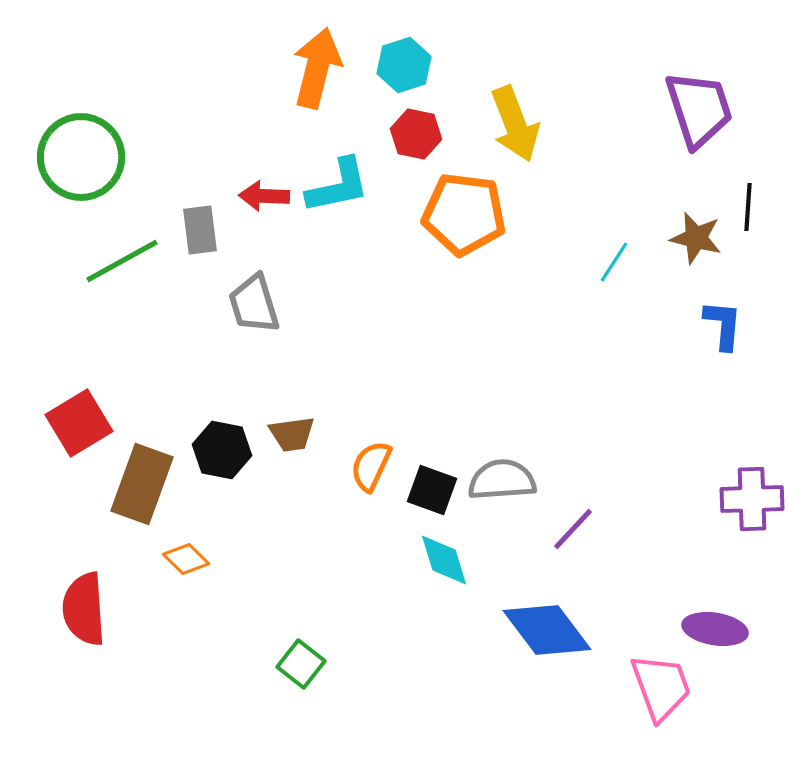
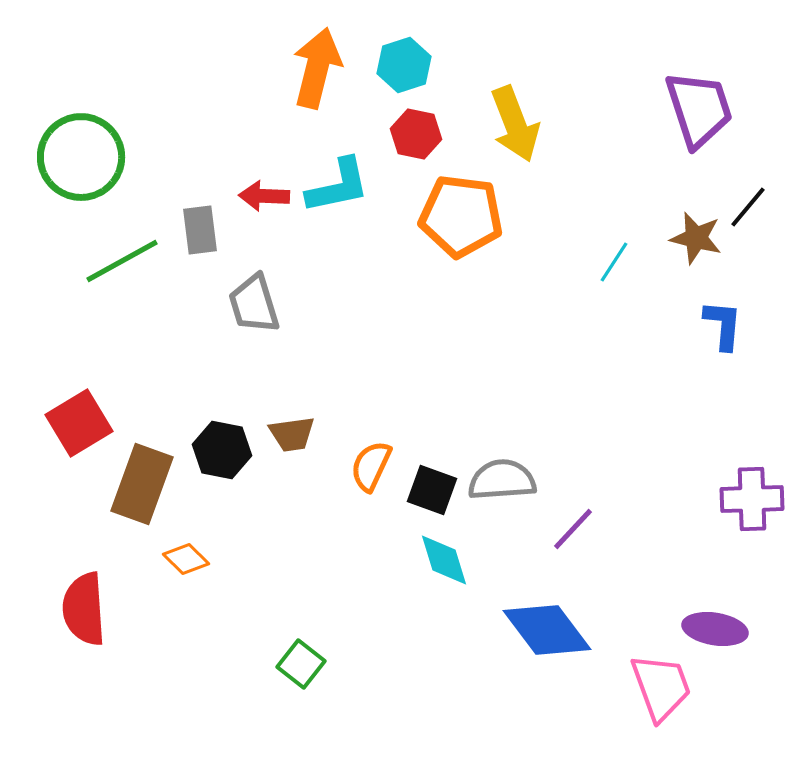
black line: rotated 36 degrees clockwise
orange pentagon: moved 3 px left, 2 px down
